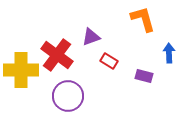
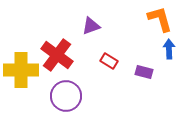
orange L-shape: moved 17 px right
purple triangle: moved 11 px up
blue arrow: moved 4 px up
purple rectangle: moved 4 px up
purple circle: moved 2 px left
